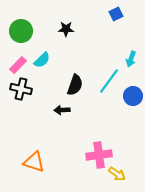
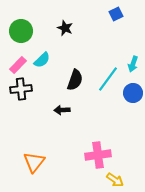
black star: moved 1 px left, 1 px up; rotated 21 degrees clockwise
cyan arrow: moved 2 px right, 5 px down
cyan line: moved 1 px left, 2 px up
black semicircle: moved 5 px up
black cross: rotated 20 degrees counterclockwise
blue circle: moved 3 px up
pink cross: moved 1 px left
orange triangle: rotated 50 degrees clockwise
yellow arrow: moved 2 px left, 6 px down
